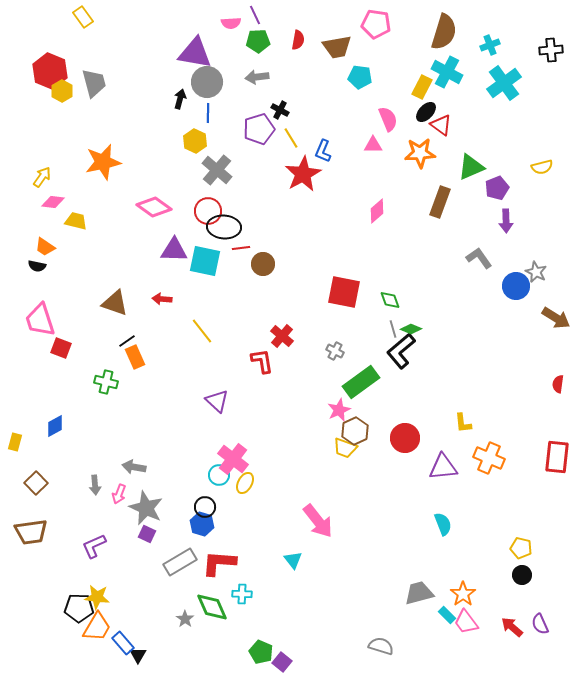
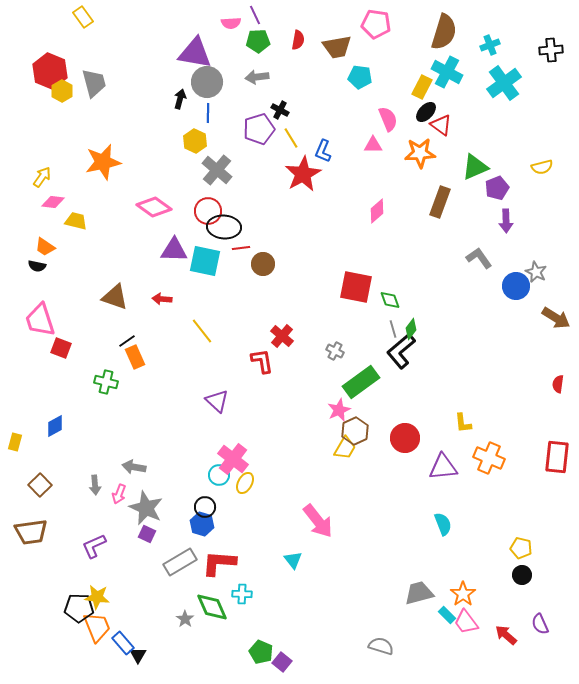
green triangle at (471, 167): moved 4 px right
red square at (344, 292): moved 12 px right, 5 px up
brown triangle at (115, 303): moved 6 px up
green diamond at (411, 329): rotated 75 degrees counterclockwise
yellow trapezoid at (345, 448): rotated 80 degrees counterclockwise
brown square at (36, 483): moved 4 px right, 2 px down
orange trapezoid at (97, 627): rotated 52 degrees counterclockwise
red arrow at (512, 627): moved 6 px left, 8 px down
